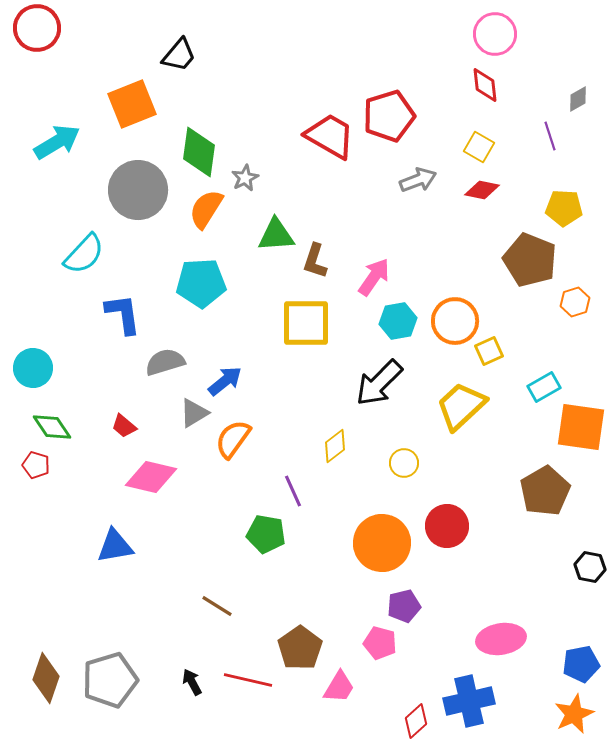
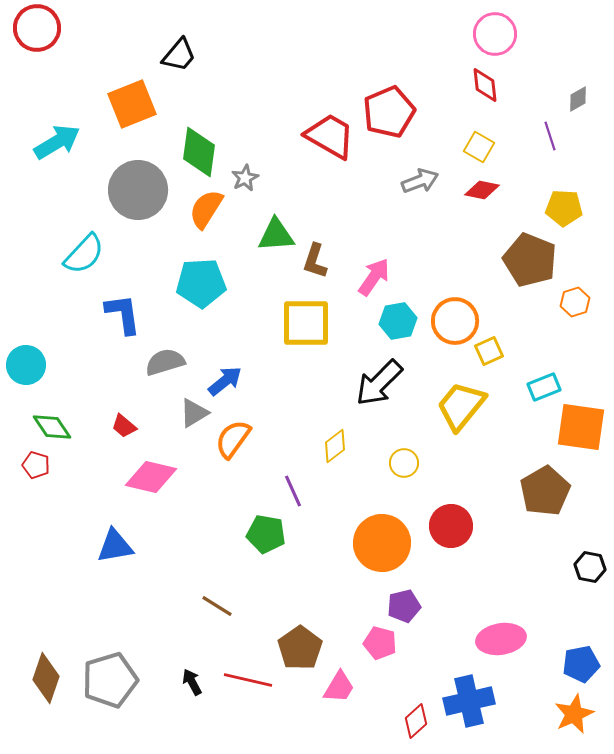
red pentagon at (389, 116): moved 4 px up; rotated 6 degrees counterclockwise
gray arrow at (418, 180): moved 2 px right, 1 px down
cyan circle at (33, 368): moved 7 px left, 3 px up
cyan rectangle at (544, 387): rotated 8 degrees clockwise
yellow trapezoid at (461, 406): rotated 8 degrees counterclockwise
red circle at (447, 526): moved 4 px right
